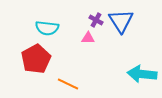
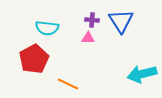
purple cross: moved 4 px left; rotated 24 degrees counterclockwise
red pentagon: moved 2 px left
cyan arrow: rotated 20 degrees counterclockwise
